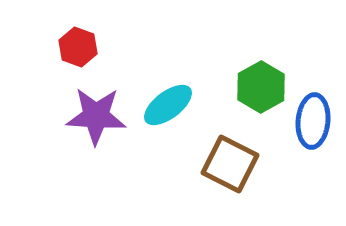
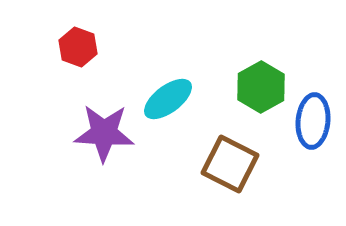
cyan ellipse: moved 6 px up
purple star: moved 8 px right, 17 px down
